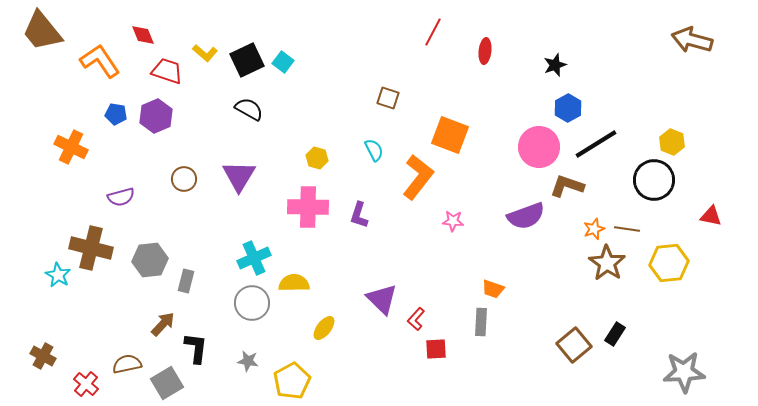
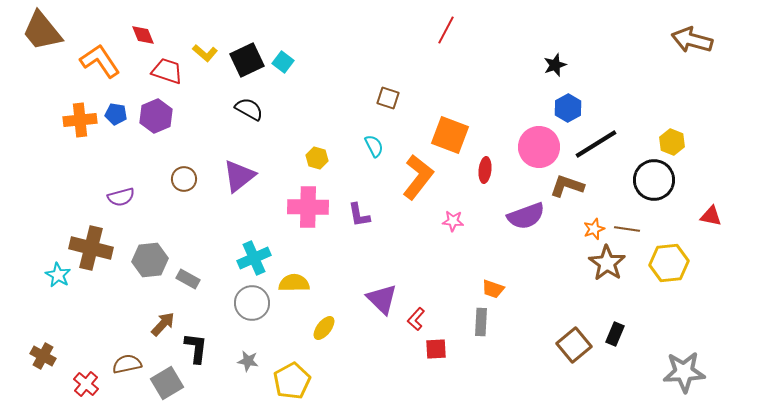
red line at (433, 32): moved 13 px right, 2 px up
red ellipse at (485, 51): moved 119 px down
orange cross at (71, 147): moved 9 px right, 27 px up; rotated 32 degrees counterclockwise
cyan semicircle at (374, 150): moved 4 px up
purple triangle at (239, 176): rotated 21 degrees clockwise
purple L-shape at (359, 215): rotated 28 degrees counterclockwise
gray rectangle at (186, 281): moved 2 px right, 2 px up; rotated 75 degrees counterclockwise
black rectangle at (615, 334): rotated 10 degrees counterclockwise
